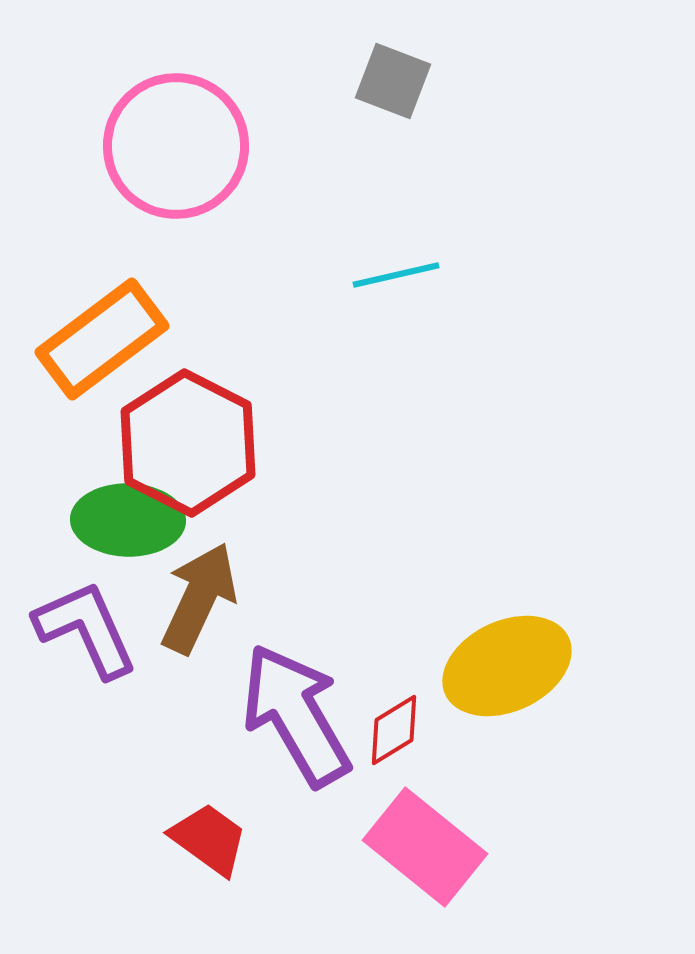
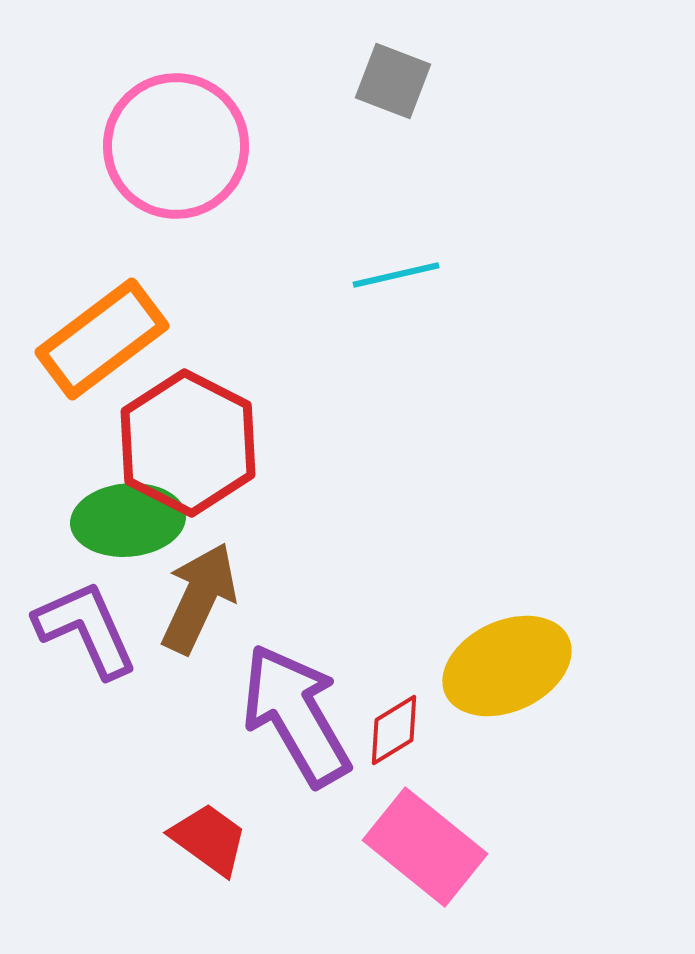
green ellipse: rotated 6 degrees counterclockwise
